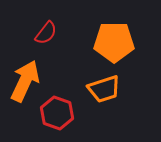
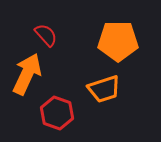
red semicircle: moved 2 px down; rotated 80 degrees counterclockwise
orange pentagon: moved 4 px right, 1 px up
orange arrow: moved 2 px right, 7 px up
